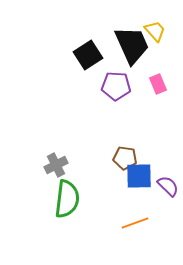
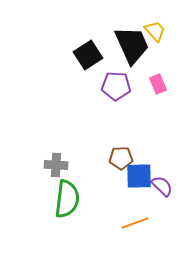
brown pentagon: moved 4 px left; rotated 10 degrees counterclockwise
gray cross: rotated 30 degrees clockwise
purple semicircle: moved 6 px left
